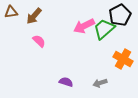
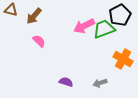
brown triangle: moved 2 px up; rotated 24 degrees clockwise
green trapezoid: rotated 20 degrees clockwise
